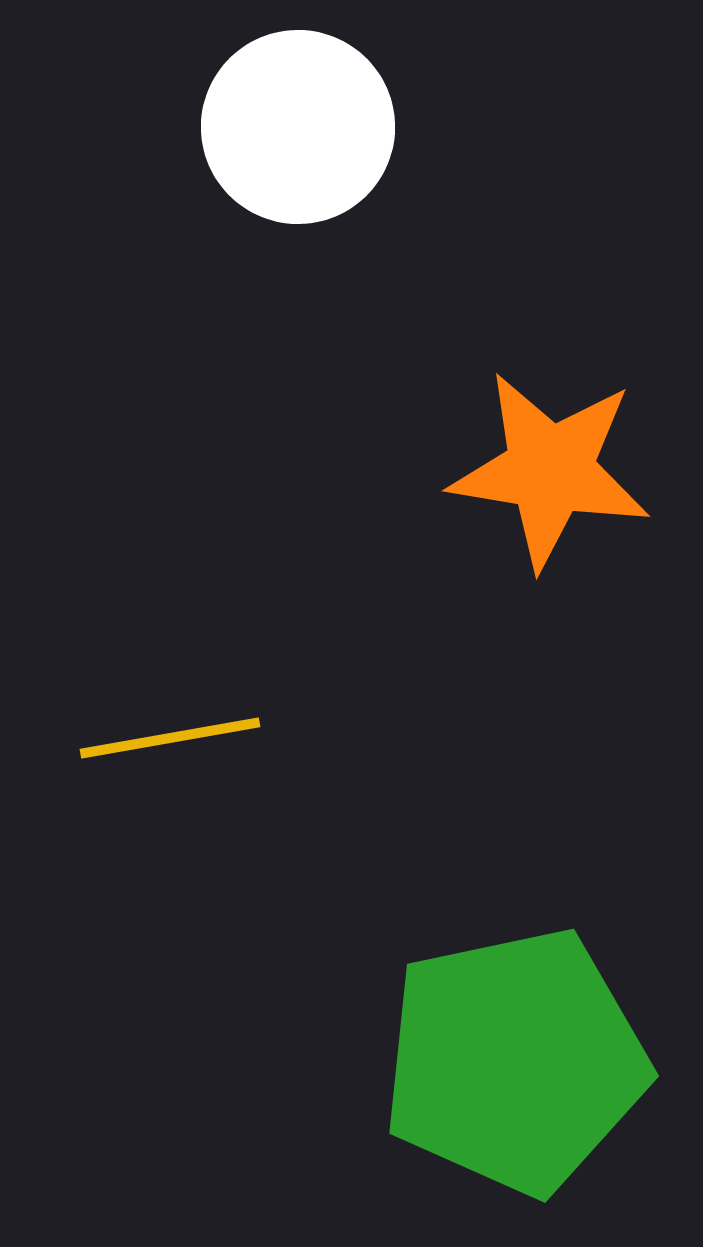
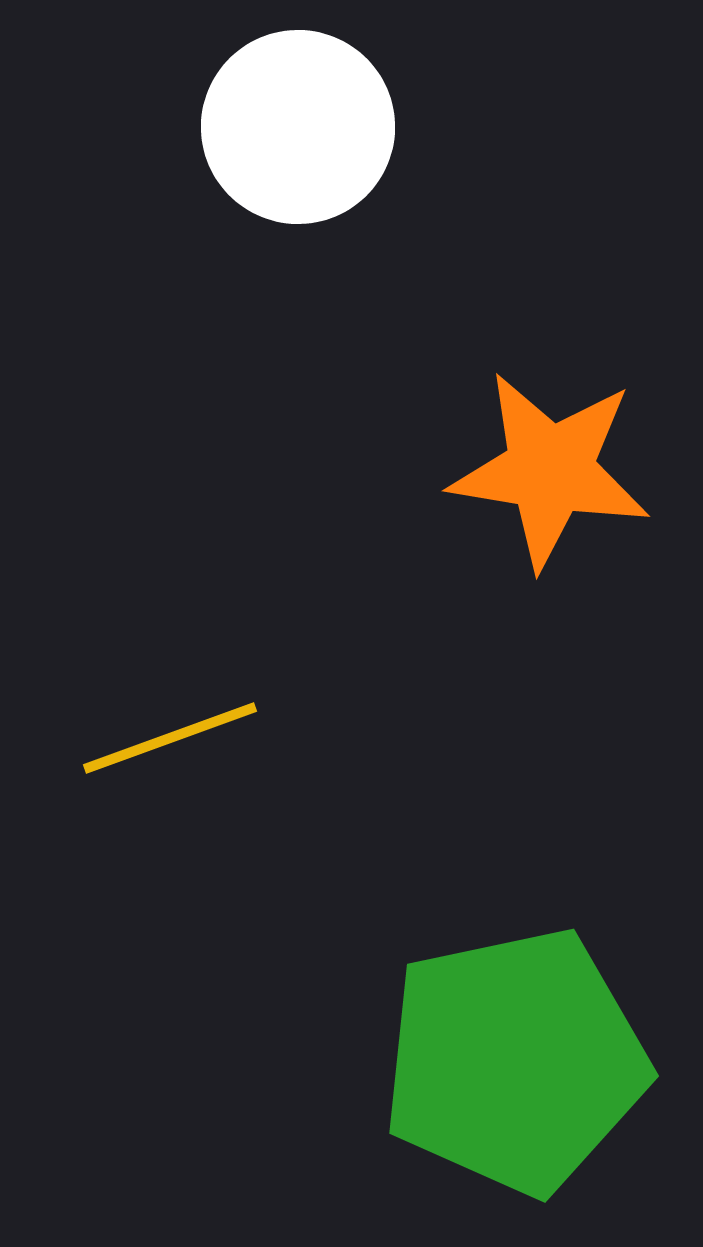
yellow line: rotated 10 degrees counterclockwise
